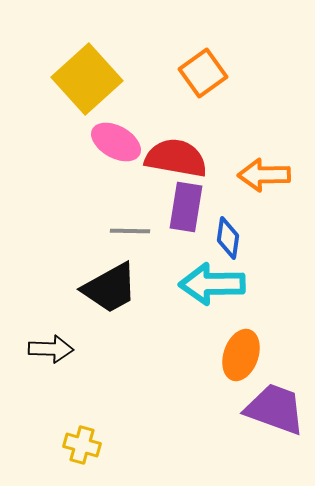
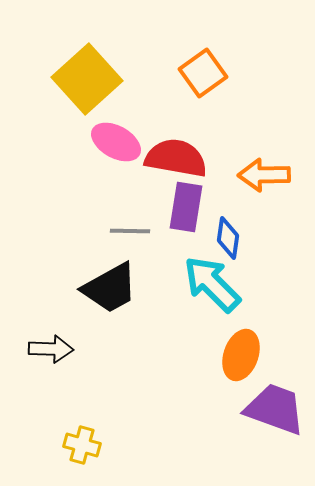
cyan arrow: rotated 46 degrees clockwise
